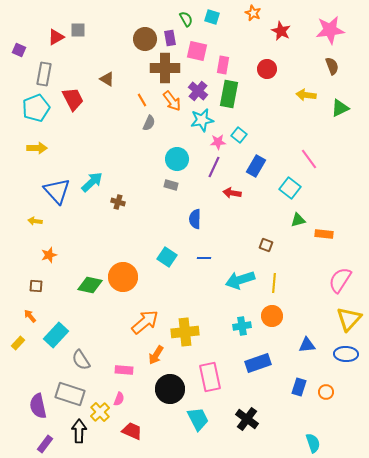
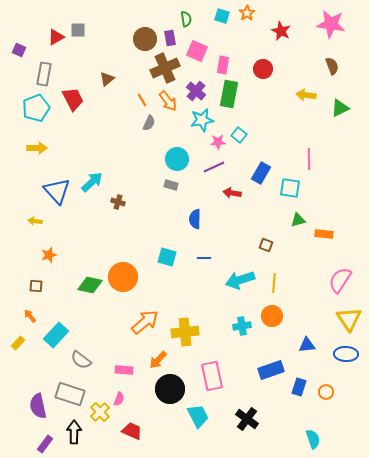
orange star at (253, 13): moved 6 px left; rotated 14 degrees clockwise
cyan square at (212, 17): moved 10 px right, 1 px up
green semicircle at (186, 19): rotated 21 degrees clockwise
pink star at (330, 30): moved 1 px right, 6 px up; rotated 16 degrees clockwise
pink square at (197, 51): rotated 10 degrees clockwise
brown cross at (165, 68): rotated 24 degrees counterclockwise
red circle at (267, 69): moved 4 px left
brown triangle at (107, 79): rotated 49 degrees clockwise
purple cross at (198, 91): moved 2 px left
orange arrow at (172, 101): moved 4 px left
pink line at (309, 159): rotated 35 degrees clockwise
blue rectangle at (256, 166): moved 5 px right, 7 px down
purple line at (214, 167): rotated 40 degrees clockwise
cyan square at (290, 188): rotated 30 degrees counterclockwise
cyan square at (167, 257): rotated 18 degrees counterclockwise
yellow triangle at (349, 319): rotated 16 degrees counterclockwise
orange arrow at (156, 355): moved 2 px right, 5 px down; rotated 12 degrees clockwise
gray semicircle at (81, 360): rotated 20 degrees counterclockwise
blue rectangle at (258, 363): moved 13 px right, 7 px down
pink rectangle at (210, 377): moved 2 px right, 1 px up
cyan trapezoid at (198, 419): moved 3 px up
black arrow at (79, 431): moved 5 px left, 1 px down
cyan semicircle at (313, 443): moved 4 px up
